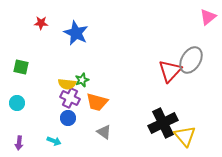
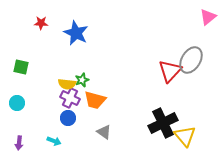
orange trapezoid: moved 2 px left, 2 px up
